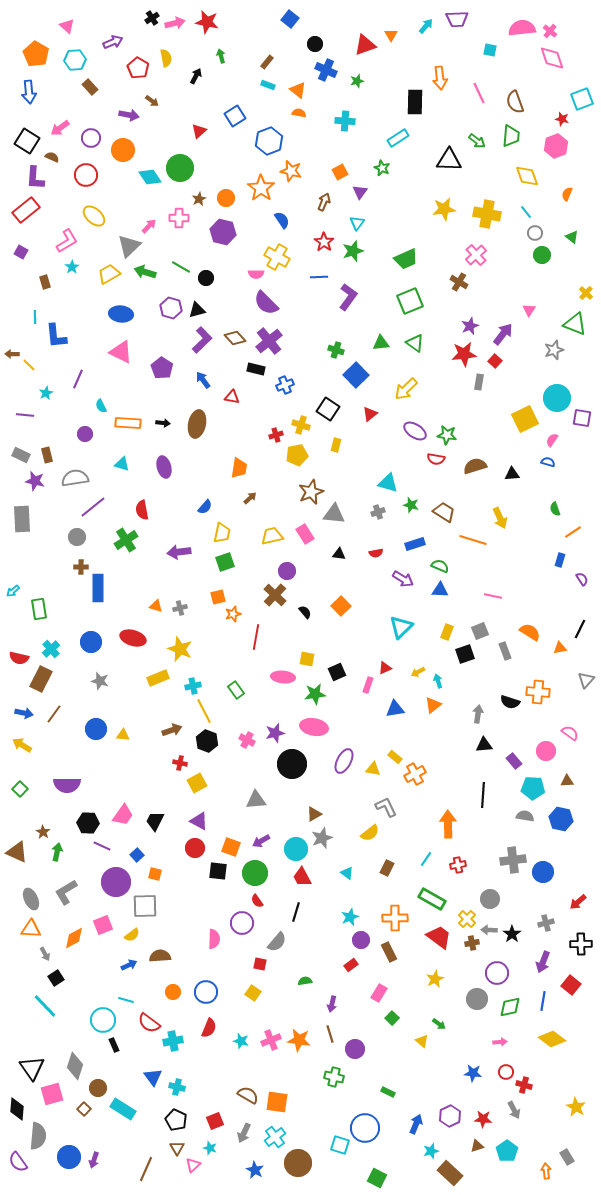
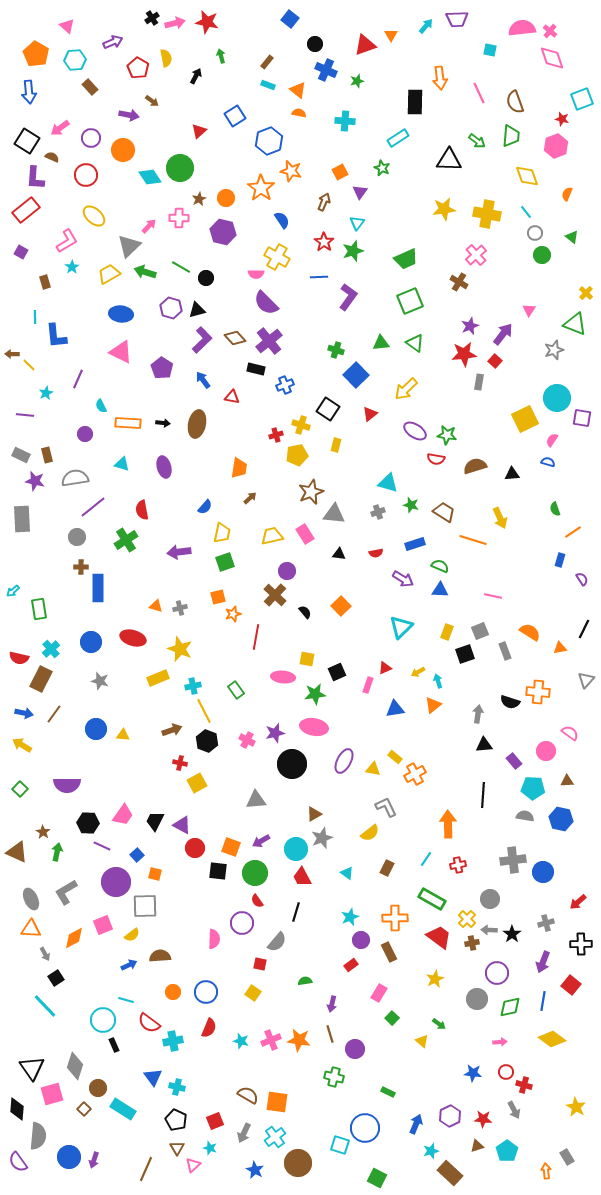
black line at (580, 629): moved 4 px right
purple triangle at (199, 821): moved 17 px left, 4 px down
